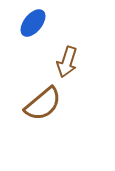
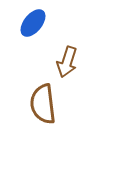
brown semicircle: rotated 123 degrees clockwise
